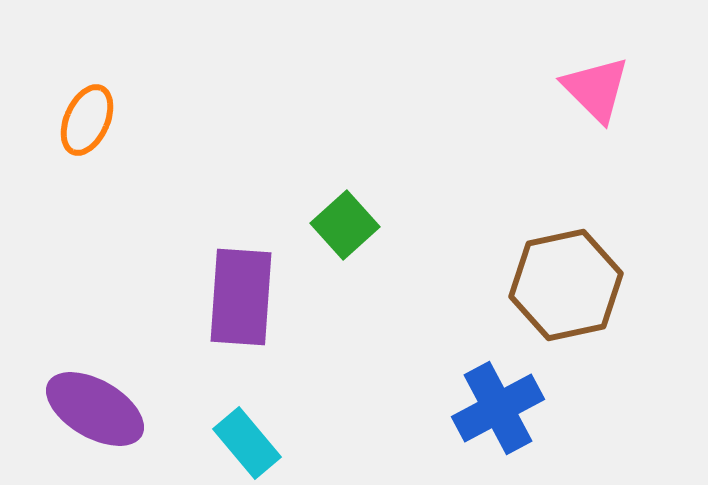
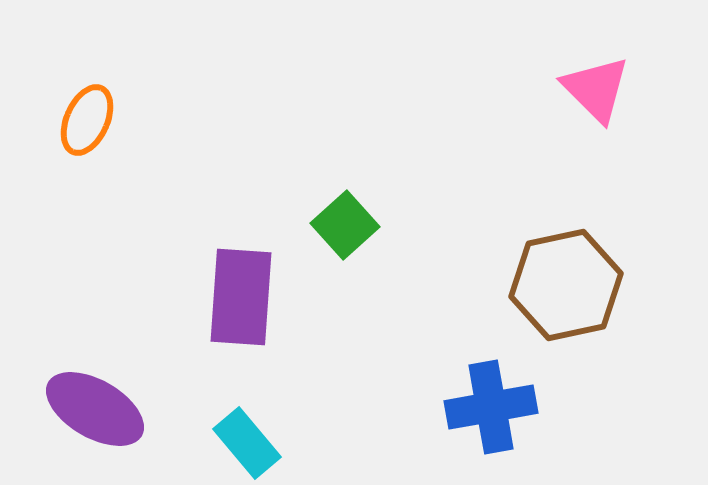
blue cross: moved 7 px left, 1 px up; rotated 18 degrees clockwise
